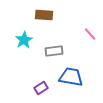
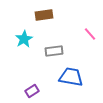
brown rectangle: rotated 12 degrees counterclockwise
cyan star: moved 1 px up
purple rectangle: moved 9 px left, 3 px down
